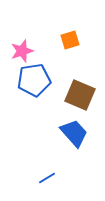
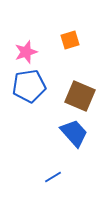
pink star: moved 4 px right, 1 px down
blue pentagon: moved 5 px left, 6 px down
brown square: moved 1 px down
blue line: moved 6 px right, 1 px up
